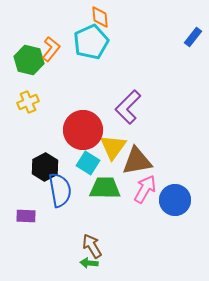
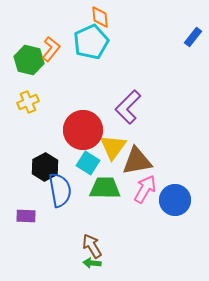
green arrow: moved 3 px right
